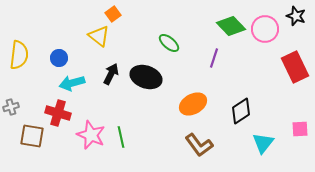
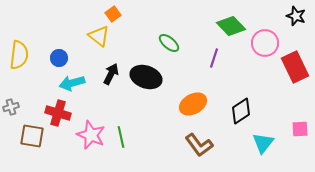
pink circle: moved 14 px down
